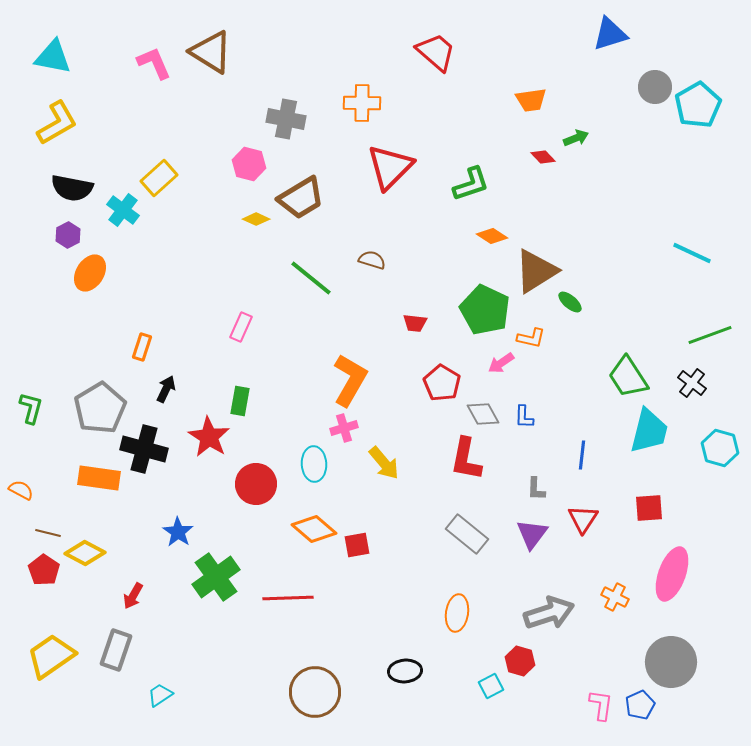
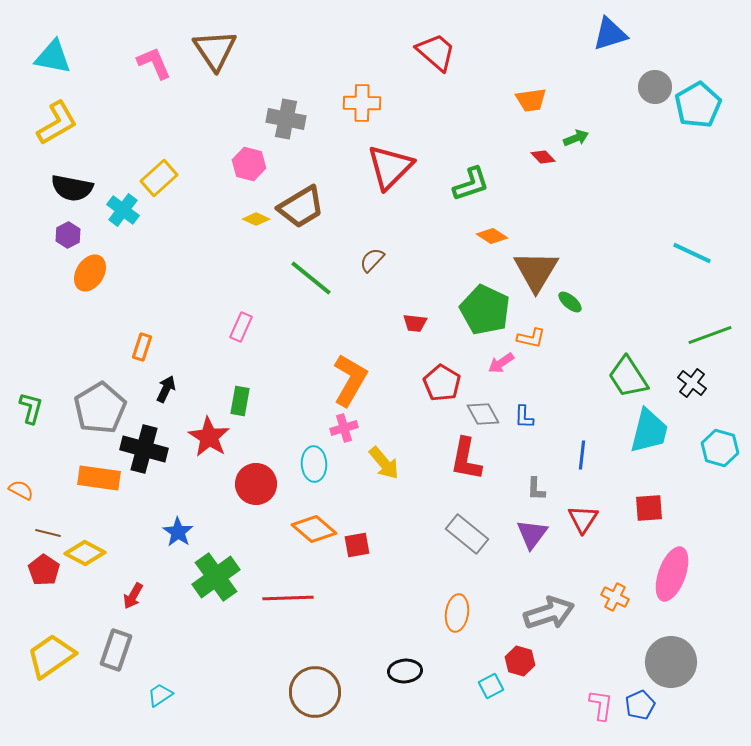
brown triangle at (211, 52): moved 4 px right, 2 px up; rotated 24 degrees clockwise
brown trapezoid at (301, 198): moved 9 px down
brown semicircle at (372, 260): rotated 64 degrees counterclockwise
brown triangle at (536, 271): rotated 27 degrees counterclockwise
